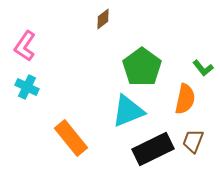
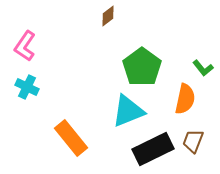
brown diamond: moved 5 px right, 3 px up
